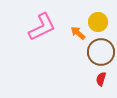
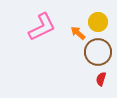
brown circle: moved 3 px left
